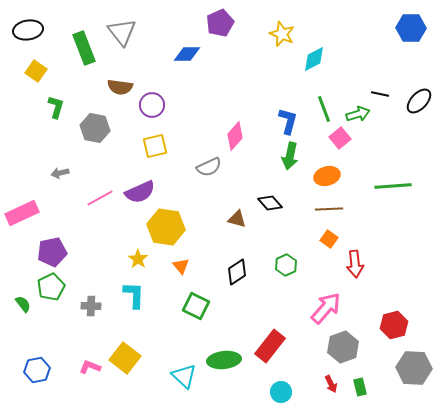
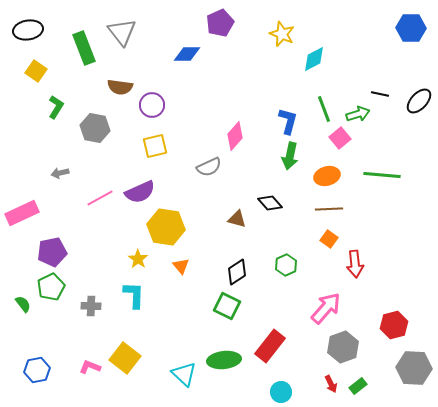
green L-shape at (56, 107): rotated 15 degrees clockwise
green line at (393, 186): moved 11 px left, 11 px up; rotated 9 degrees clockwise
green square at (196, 306): moved 31 px right
cyan triangle at (184, 376): moved 2 px up
green rectangle at (360, 387): moved 2 px left, 1 px up; rotated 66 degrees clockwise
